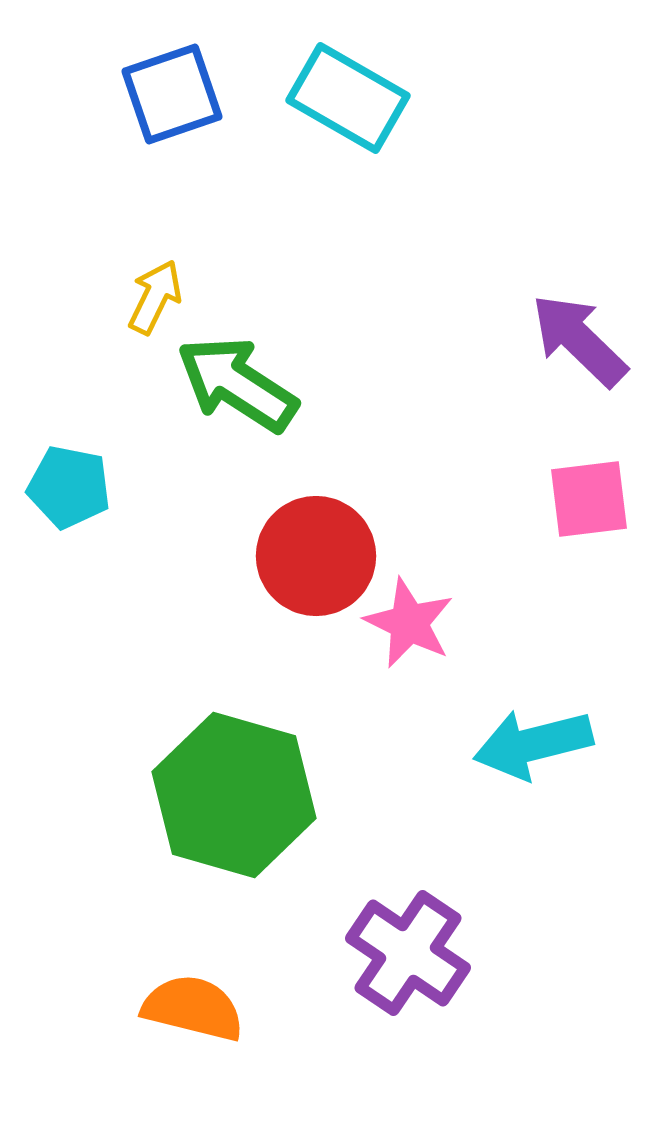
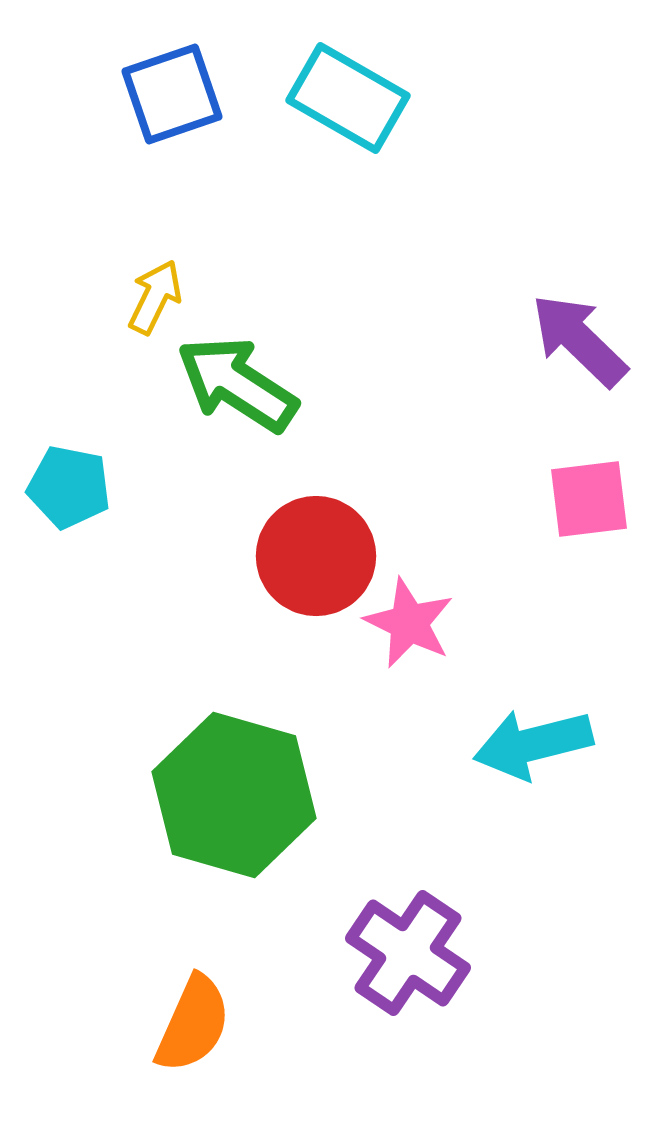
orange semicircle: moved 16 px down; rotated 100 degrees clockwise
